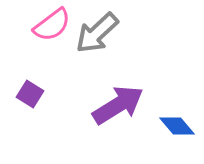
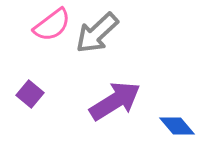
purple square: rotated 8 degrees clockwise
purple arrow: moved 3 px left, 4 px up
